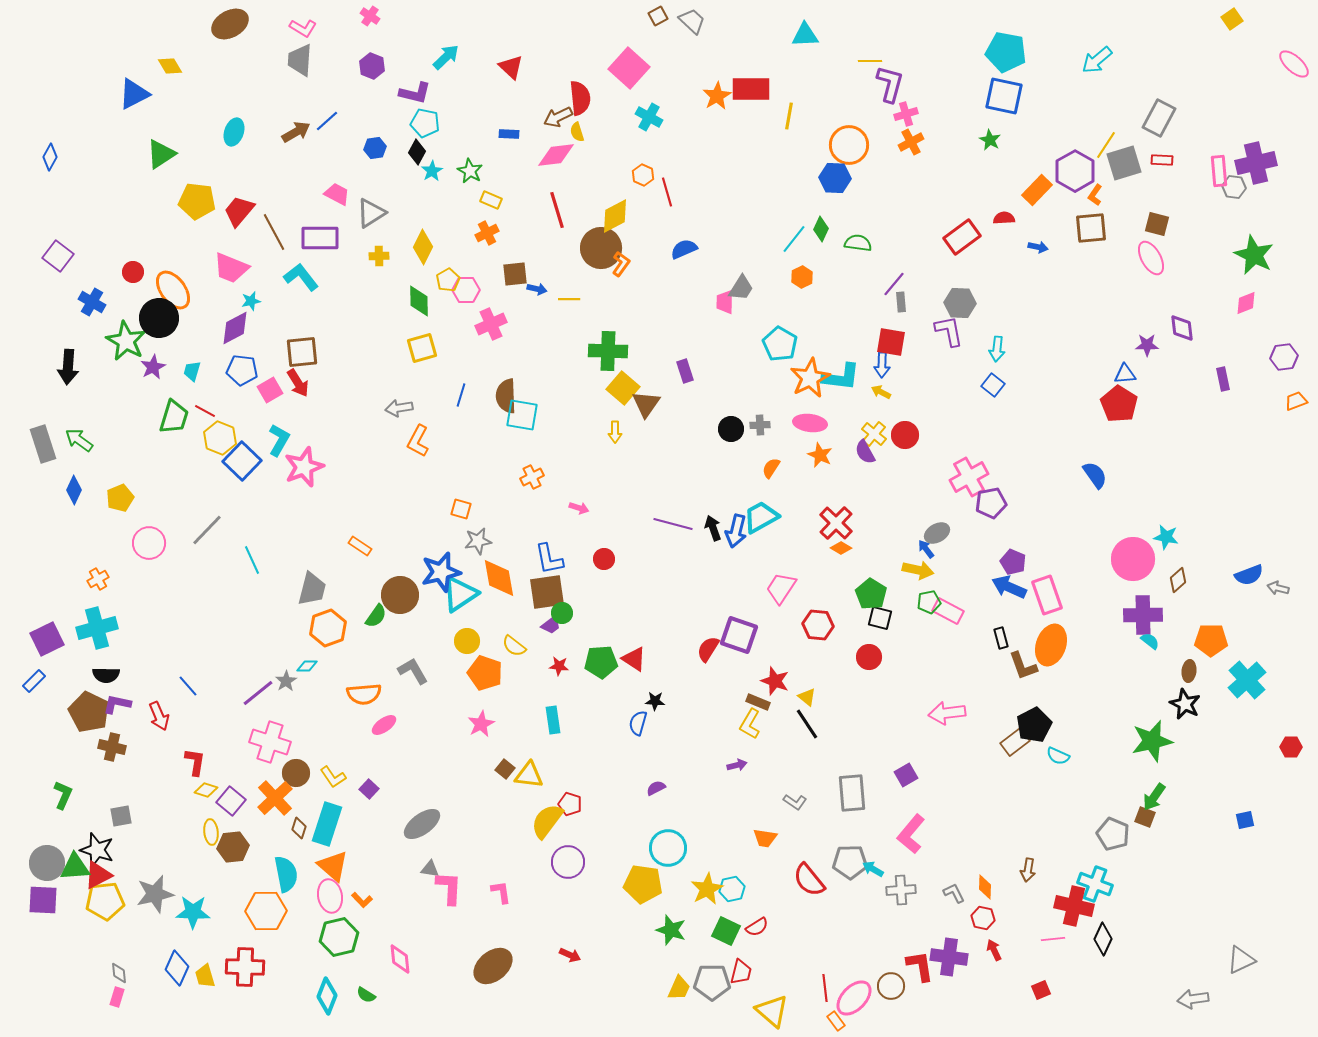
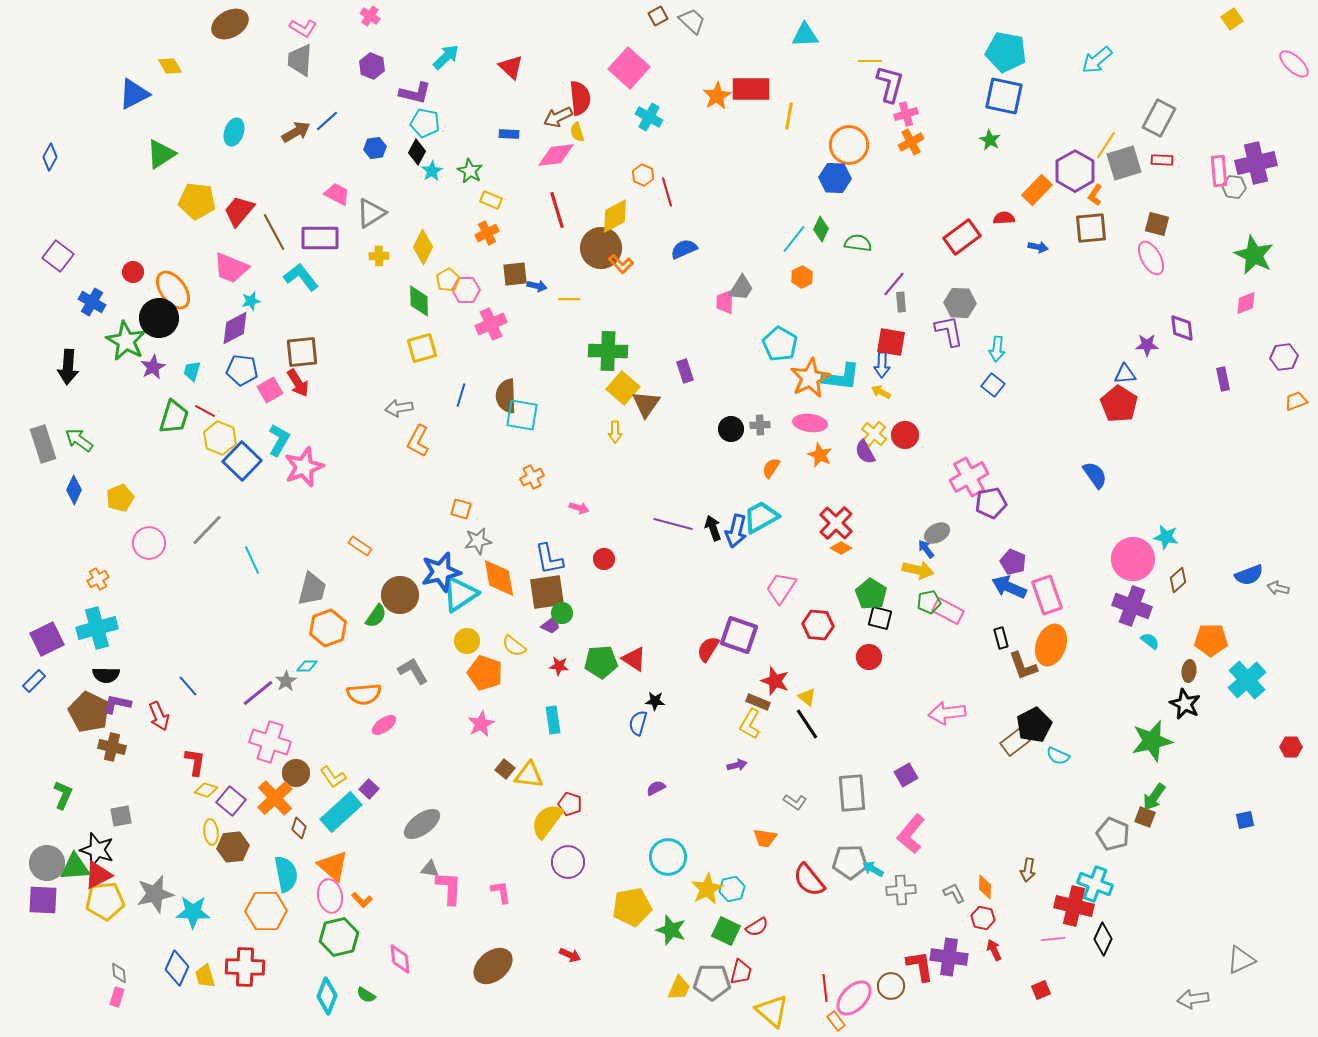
orange L-shape at (621, 264): rotated 100 degrees clockwise
blue arrow at (537, 289): moved 3 px up
purple cross at (1143, 615): moved 11 px left, 9 px up; rotated 21 degrees clockwise
cyan rectangle at (327, 824): moved 14 px right, 12 px up; rotated 30 degrees clockwise
cyan circle at (668, 848): moved 9 px down
yellow pentagon at (643, 884): moved 11 px left, 23 px down; rotated 18 degrees counterclockwise
